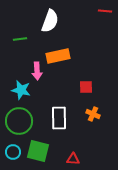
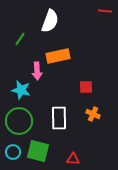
green line: rotated 48 degrees counterclockwise
